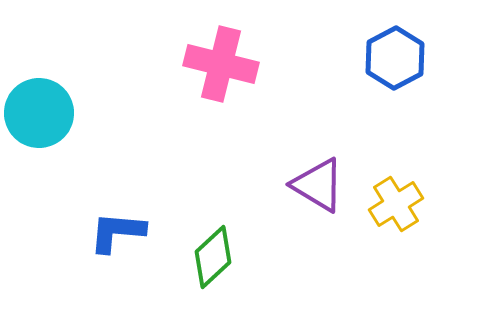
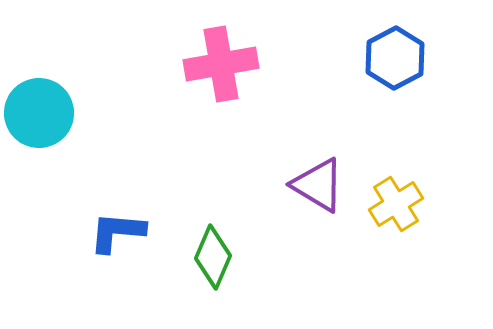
pink cross: rotated 24 degrees counterclockwise
green diamond: rotated 24 degrees counterclockwise
